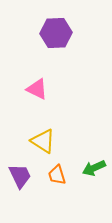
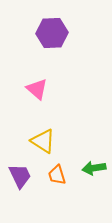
purple hexagon: moved 4 px left
pink triangle: rotated 15 degrees clockwise
green arrow: rotated 15 degrees clockwise
